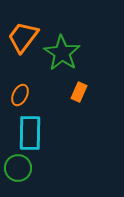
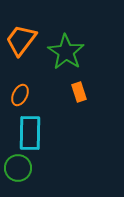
orange trapezoid: moved 2 px left, 3 px down
green star: moved 4 px right, 1 px up
orange rectangle: rotated 42 degrees counterclockwise
